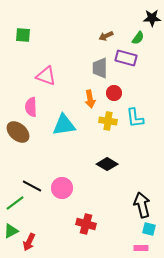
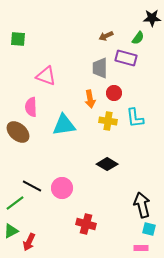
green square: moved 5 px left, 4 px down
